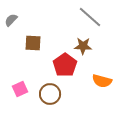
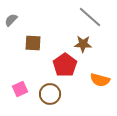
brown star: moved 2 px up
orange semicircle: moved 2 px left, 1 px up
